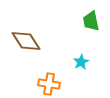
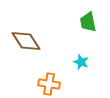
green trapezoid: moved 3 px left, 1 px down
cyan star: rotated 21 degrees counterclockwise
